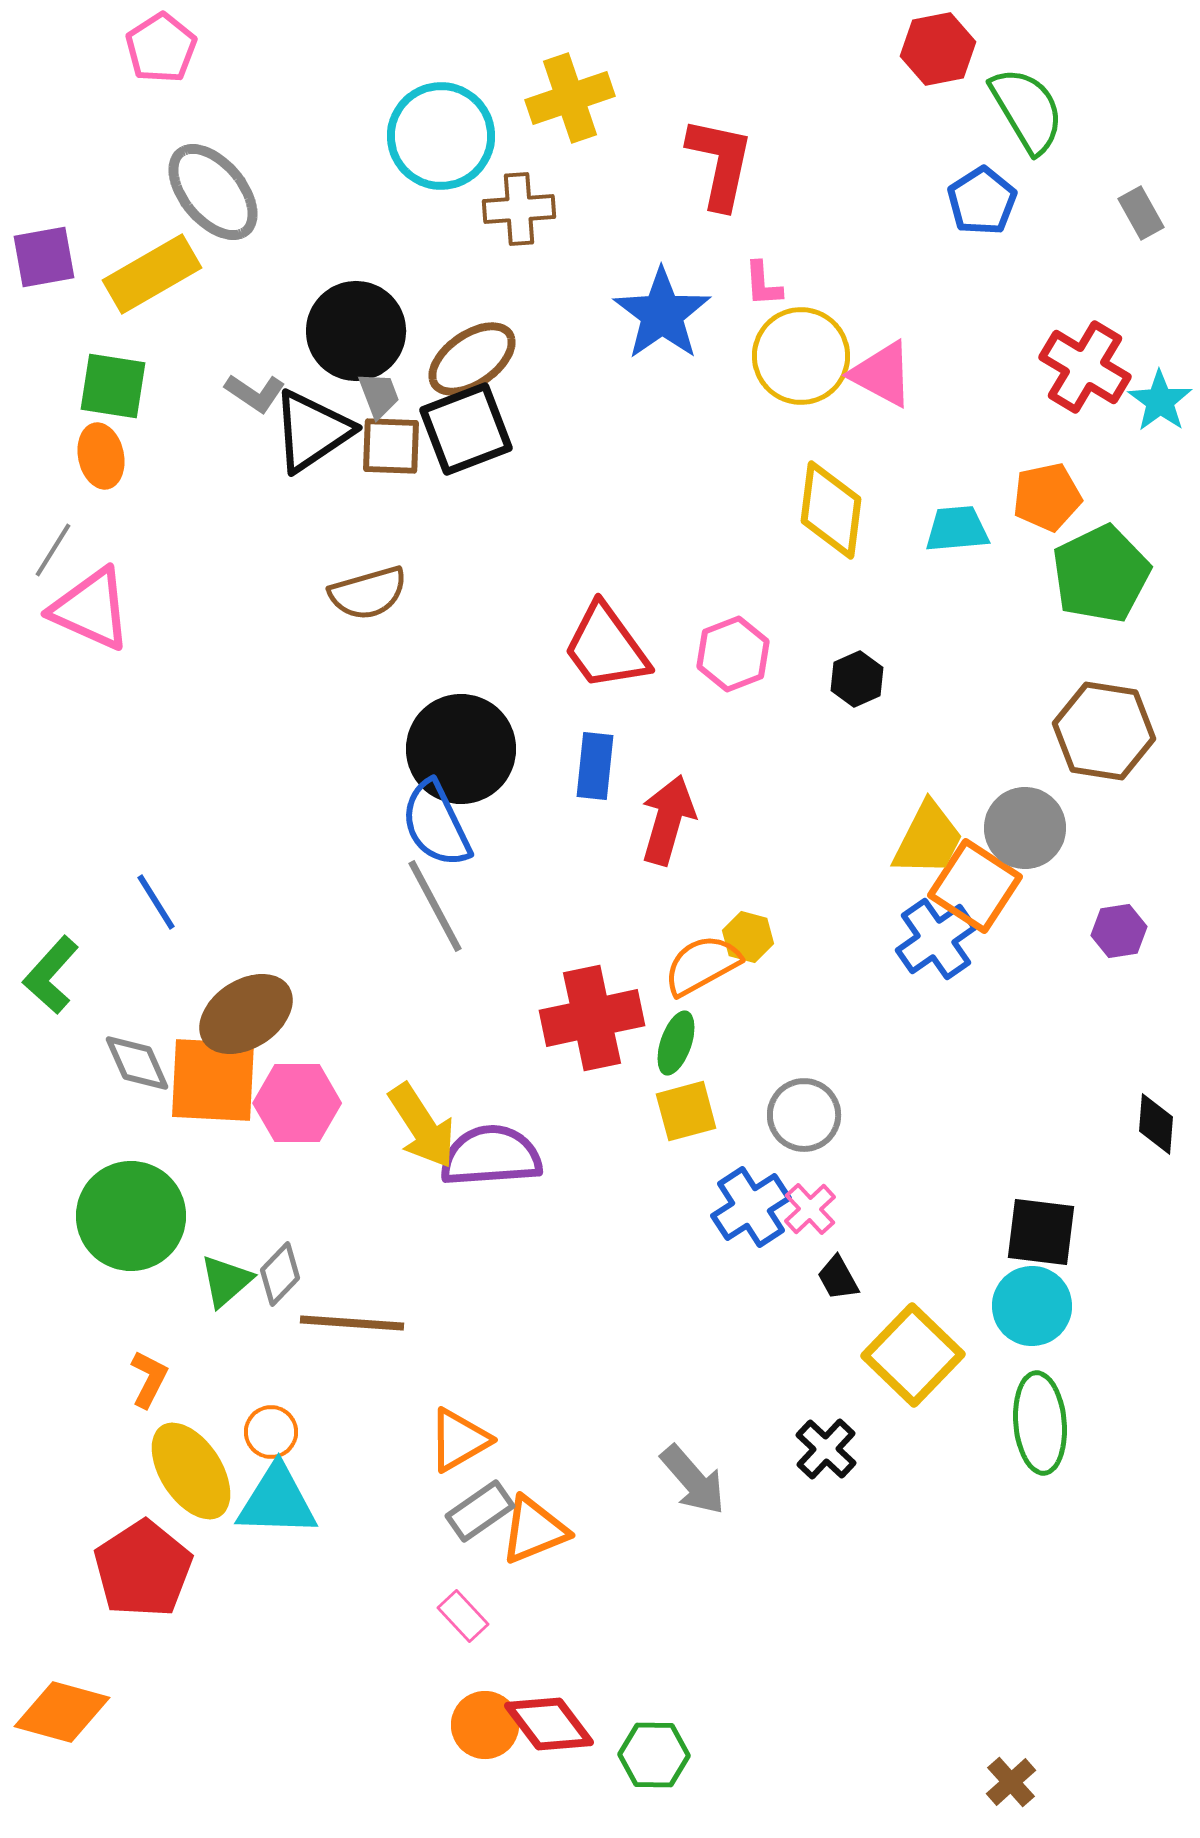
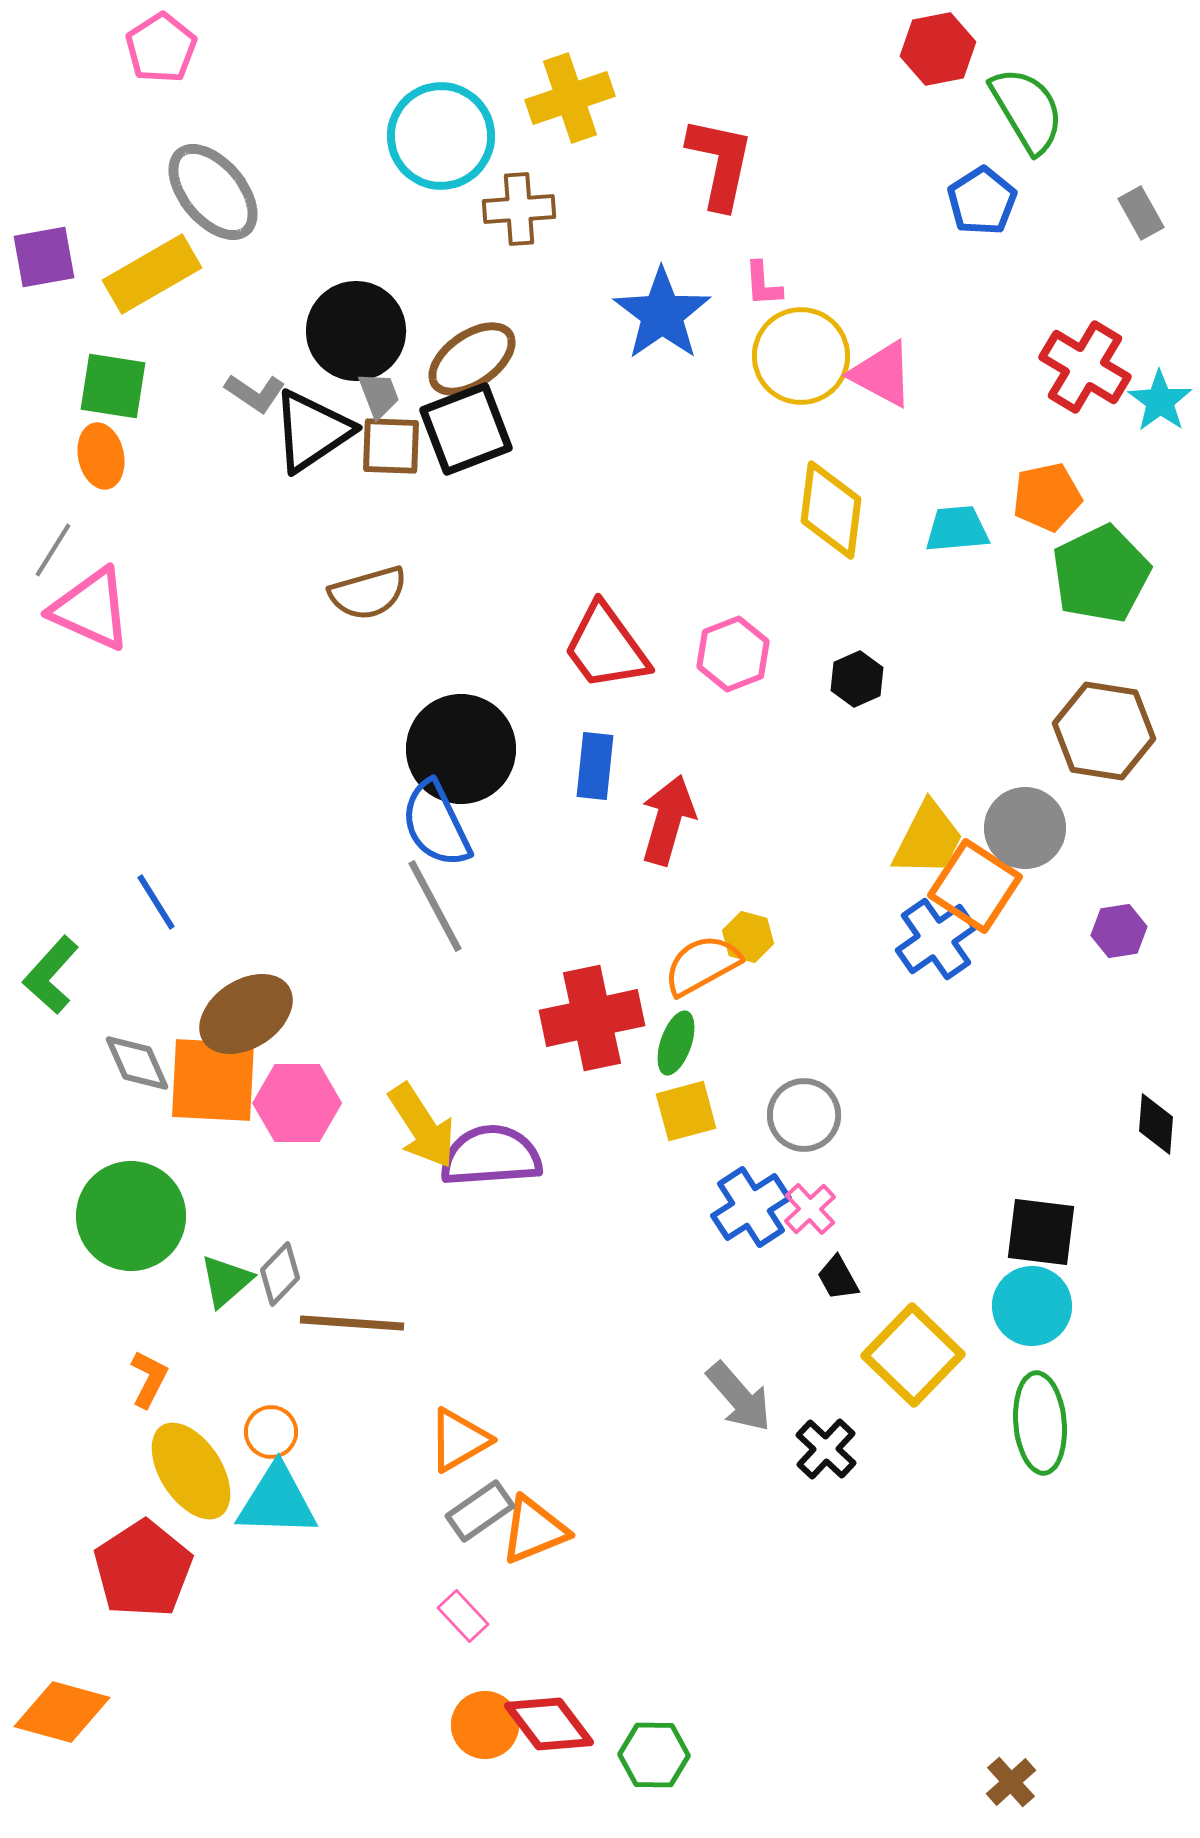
gray arrow at (693, 1480): moved 46 px right, 83 px up
